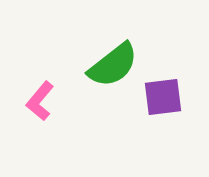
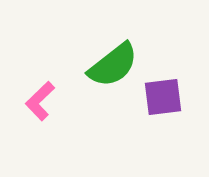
pink L-shape: rotated 6 degrees clockwise
